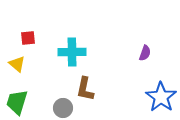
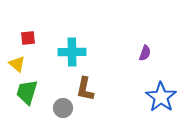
green trapezoid: moved 10 px right, 10 px up
